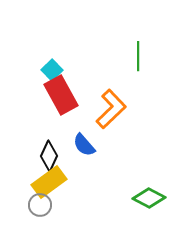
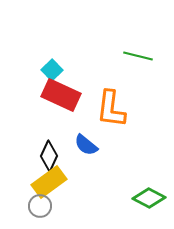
green line: rotated 76 degrees counterclockwise
red rectangle: rotated 36 degrees counterclockwise
orange L-shape: rotated 141 degrees clockwise
blue semicircle: moved 2 px right; rotated 10 degrees counterclockwise
gray circle: moved 1 px down
